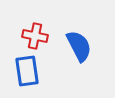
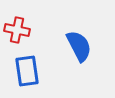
red cross: moved 18 px left, 6 px up
